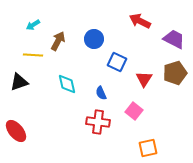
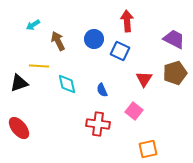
red arrow: moved 13 px left; rotated 60 degrees clockwise
brown arrow: rotated 54 degrees counterclockwise
yellow line: moved 6 px right, 11 px down
blue square: moved 3 px right, 11 px up
black triangle: moved 1 px down
blue semicircle: moved 1 px right, 3 px up
red cross: moved 2 px down
red ellipse: moved 3 px right, 3 px up
orange square: moved 1 px down
